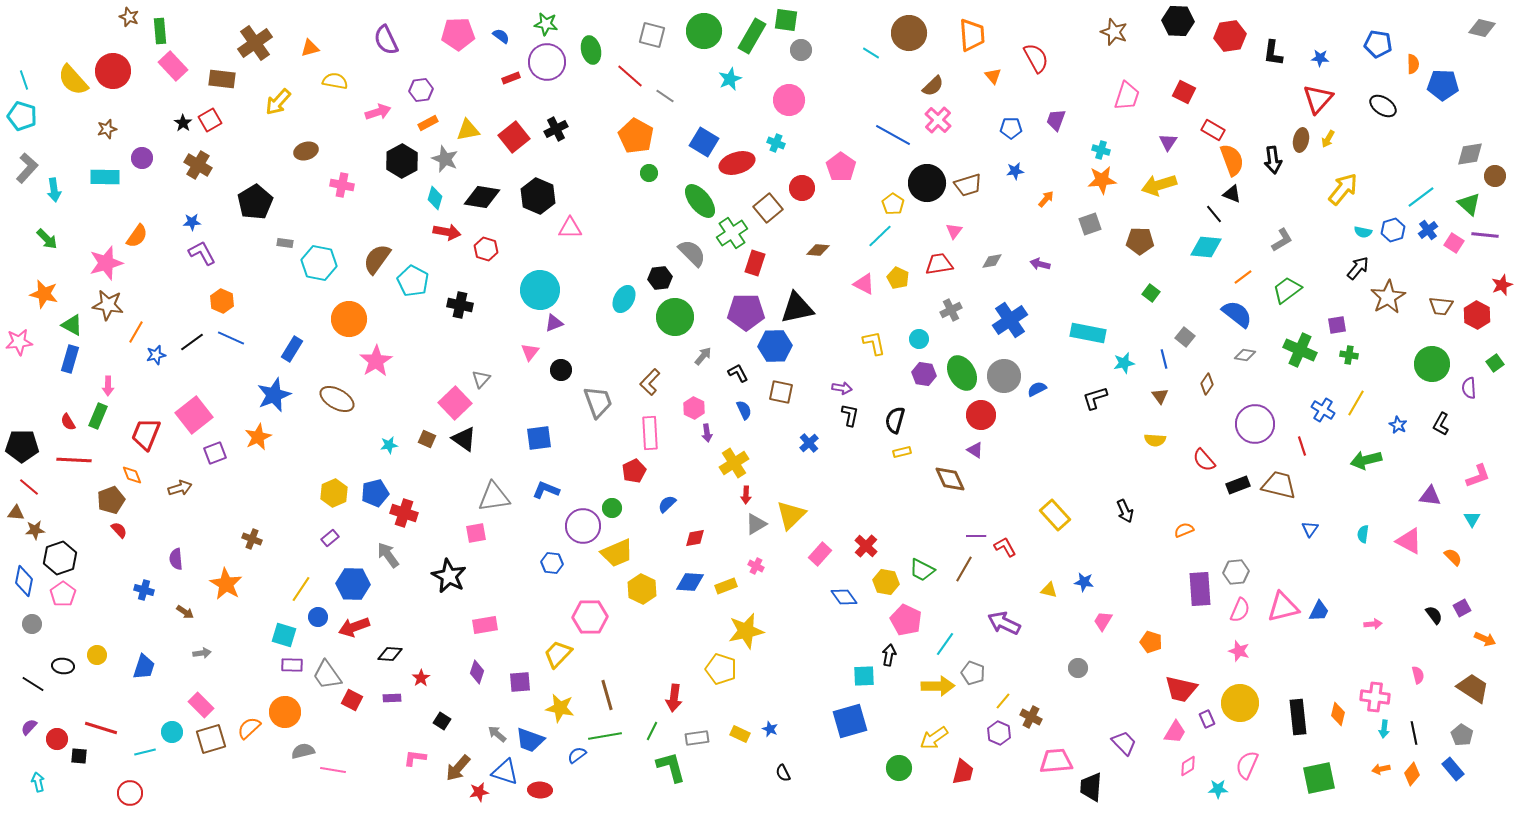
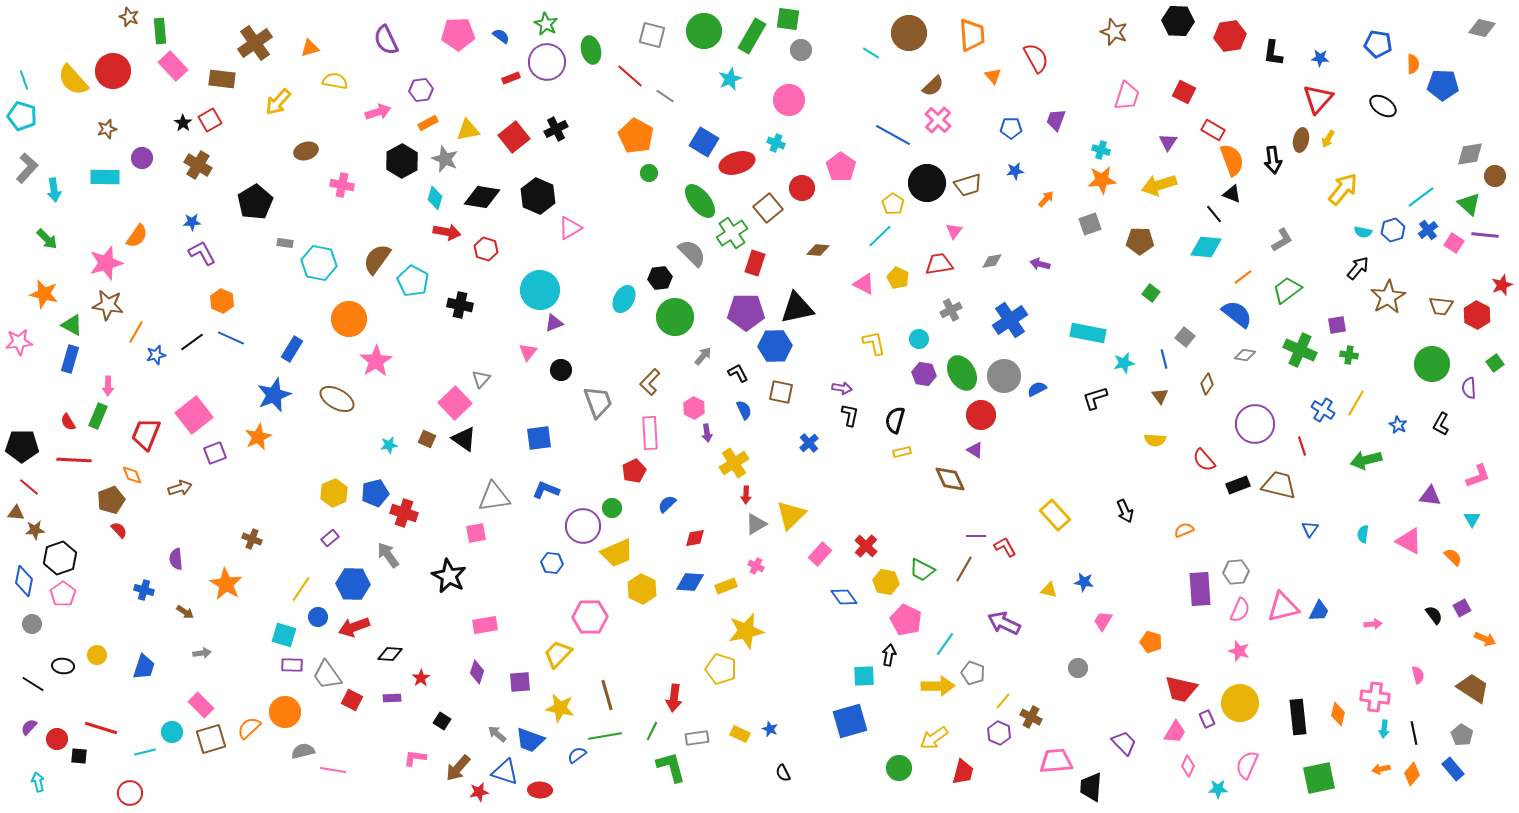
green square at (786, 20): moved 2 px right, 1 px up
green star at (546, 24): rotated 20 degrees clockwise
pink triangle at (570, 228): rotated 30 degrees counterclockwise
pink triangle at (530, 352): moved 2 px left
pink diamond at (1188, 766): rotated 35 degrees counterclockwise
